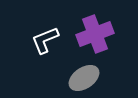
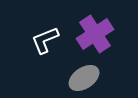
purple cross: rotated 12 degrees counterclockwise
